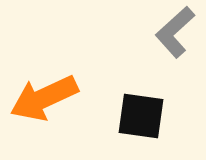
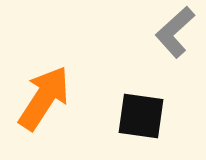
orange arrow: rotated 148 degrees clockwise
